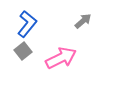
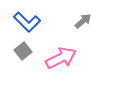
blue L-shape: moved 2 px up; rotated 96 degrees clockwise
